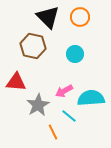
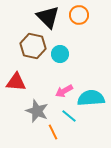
orange circle: moved 1 px left, 2 px up
cyan circle: moved 15 px left
gray star: moved 1 px left, 6 px down; rotated 20 degrees counterclockwise
